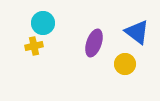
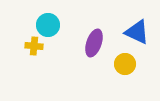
cyan circle: moved 5 px right, 2 px down
blue triangle: rotated 12 degrees counterclockwise
yellow cross: rotated 18 degrees clockwise
